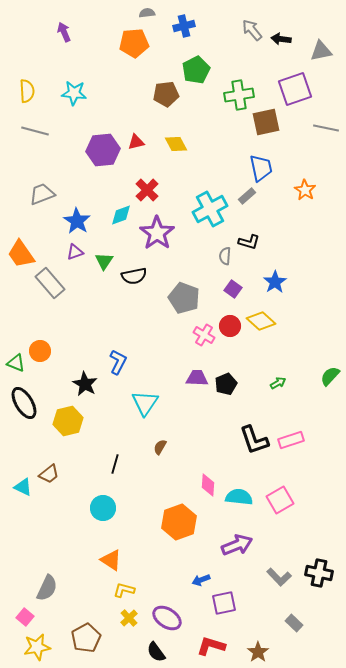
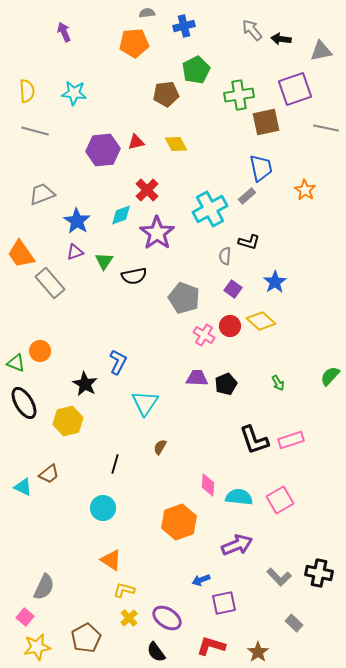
green arrow at (278, 383): rotated 91 degrees clockwise
gray semicircle at (47, 588): moved 3 px left, 1 px up
